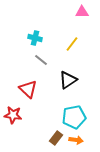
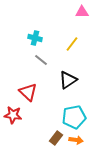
red triangle: moved 3 px down
